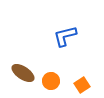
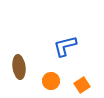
blue L-shape: moved 10 px down
brown ellipse: moved 4 px left, 6 px up; rotated 50 degrees clockwise
